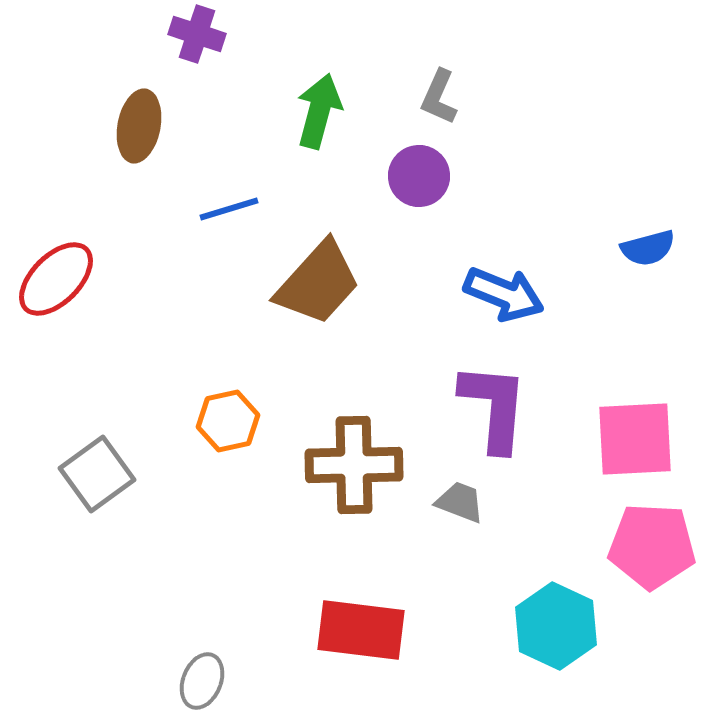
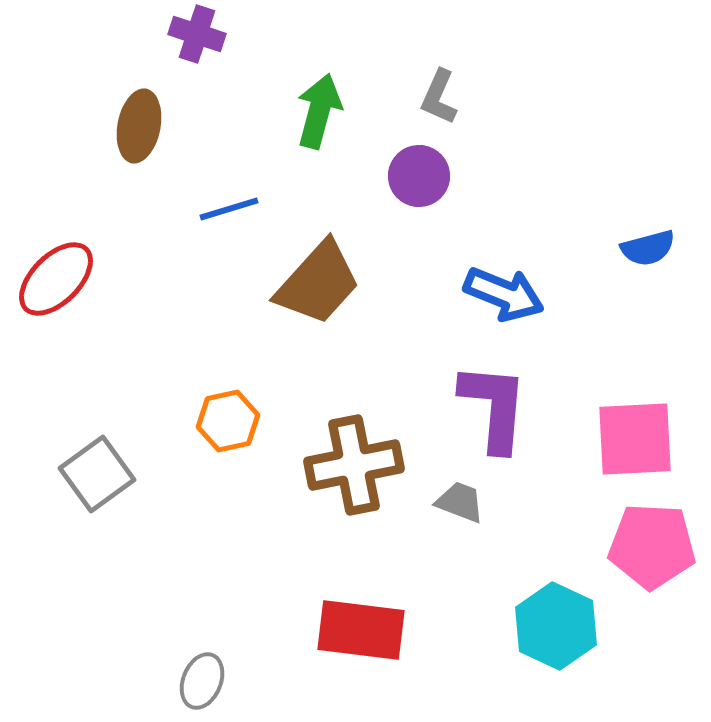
brown cross: rotated 10 degrees counterclockwise
